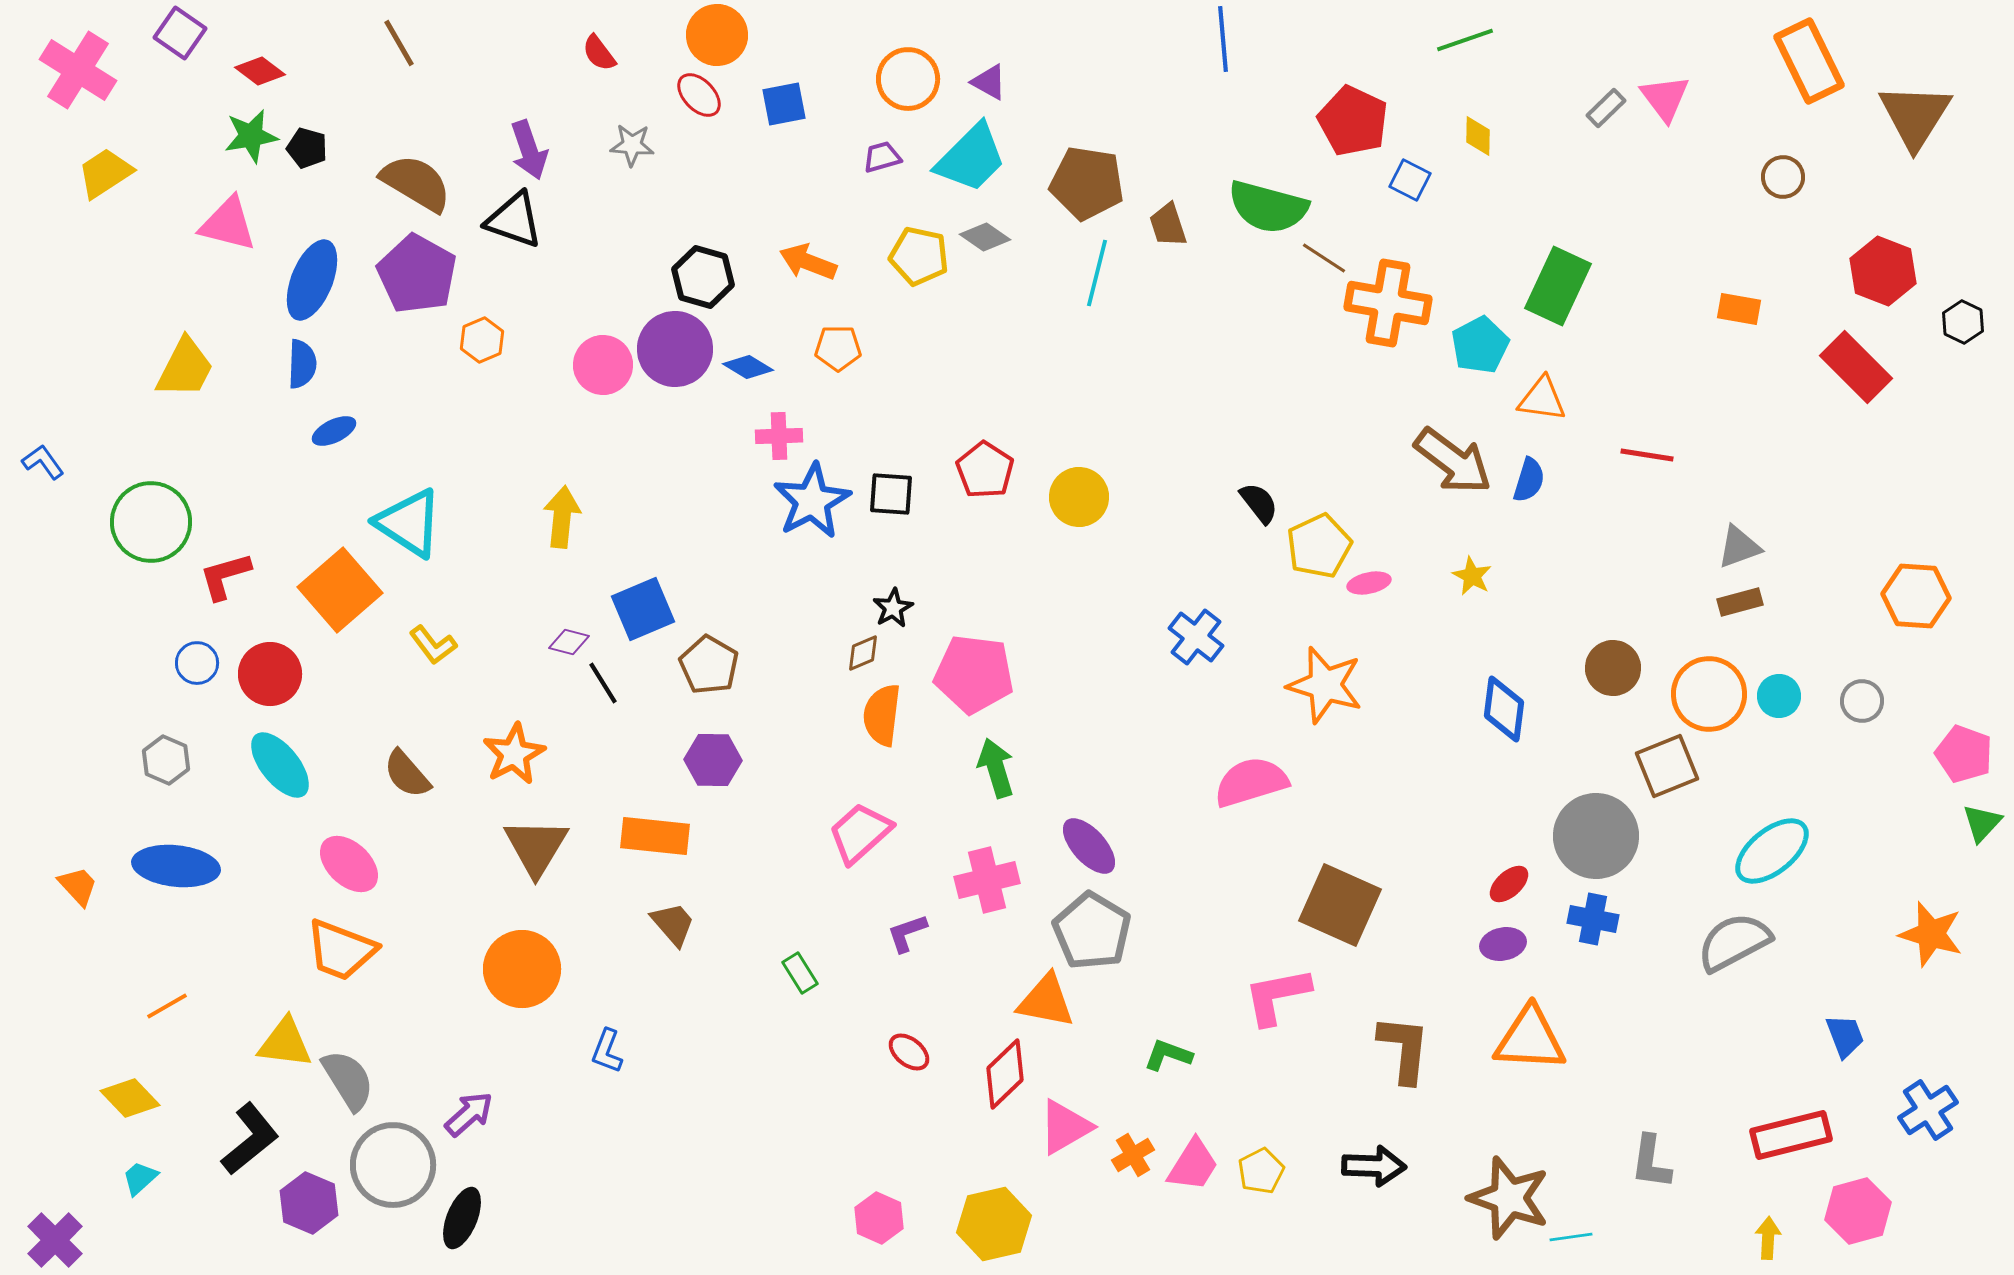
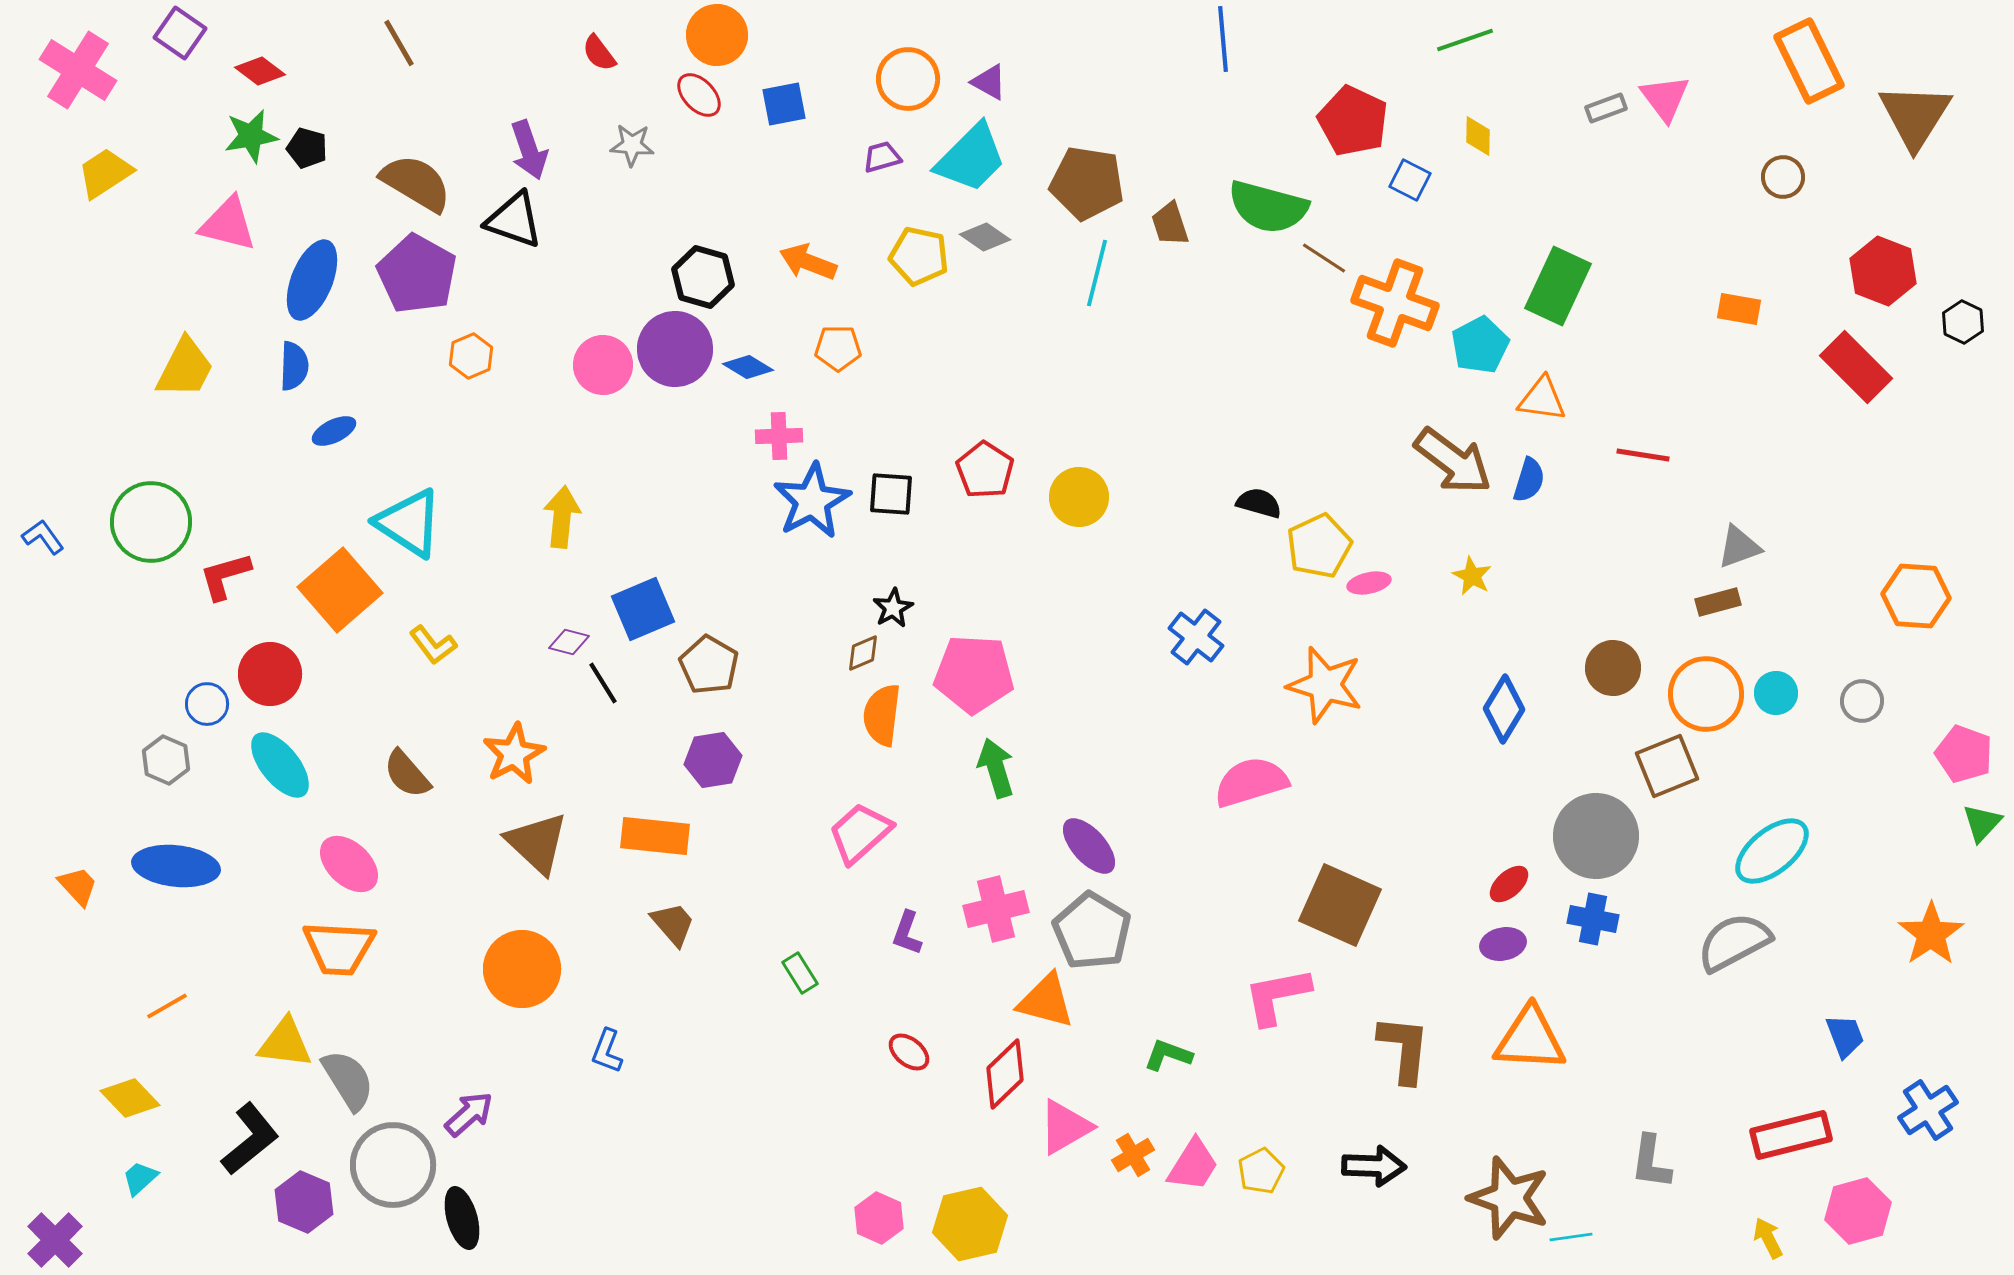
gray rectangle at (1606, 108): rotated 24 degrees clockwise
brown trapezoid at (1168, 225): moved 2 px right, 1 px up
orange cross at (1388, 303): moved 7 px right; rotated 10 degrees clockwise
orange hexagon at (482, 340): moved 11 px left, 16 px down
blue semicircle at (302, 364): moved 8 px left, 2 px down
red line at (1647, 455): moved 4 px left
blue L-shape at (43, 462): moved 75 px down
black semicircle at (1259, 503): rotated 36 degrees counterclockwise
brown rectangle at (1740, 602): moved 22 px left
blue circle at (197, 663): moved 10 px right, 41 px down
pink pentagon at (974, 674): rotated 4 degrees counterclockwise
orange circle at (1709, 694): moved 3 px left
cyan circle at (1779, 696): moved 3 px left, 3 px up
blue diamond at (1504, 709): rotated 24 degrees clockwise
purple hexagon at (713, 760): rotated 10 degrees counterclockwise
brown triangle at (536, 847): moved 1 px right, 4 px up; rotated 18 degrees counterclockwise
pink cross at (987, 880): moved 9 px right, 29 px down
purple L-shape at (907, 933): rotated 51 degrees counterclockwise
orange star at (1931, 934): rotated 22 degrees clockwise
orange trapezoid at (341, 950): moved 2 px left, 2 px up; rotated 18 degrees counterclockwise
orange triangle at (1046, 1001): rotated 4 degrees clockwise
purple hexagon at (309, 1203): moved 5 px left, 1 px up
black ellipse at (462, 1218): rotated 38 degrees counterclockwise
yellow hexagon at (994, 1224): moved 24 px left
yellow arrow at (1768, 1238): rotated 30 degrees counterclockwise
